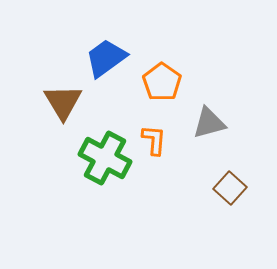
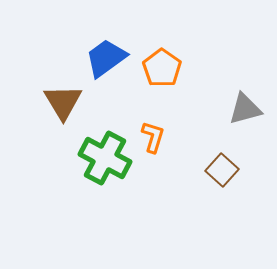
orange pentagon: moved 14 px up
gray triangle: moved 36 px right, 14 px up
orange L-shape: moved 1 px left, 3 px up; rotated 12 degrees clockwise
brown square: moved 8 px left, 18 px up
